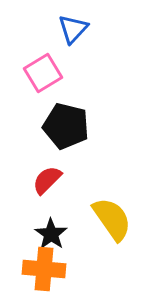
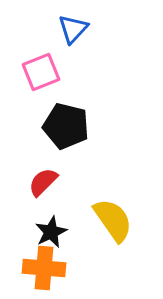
pink square: moved 2 px left, 1 px up; rotated 9 degrees clockwise
red semicircle: moved 4 px left, 2 px down
yellow semicircle: moved 1 px right, 1 px down
black star: moved 2 px up; rotated 12 degrees clockwise
orange cross: moved 1 px up
